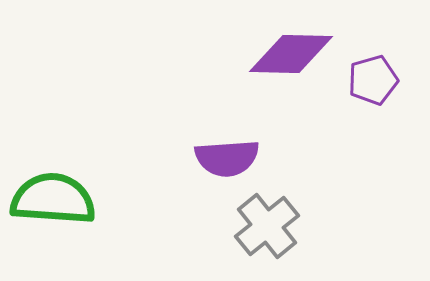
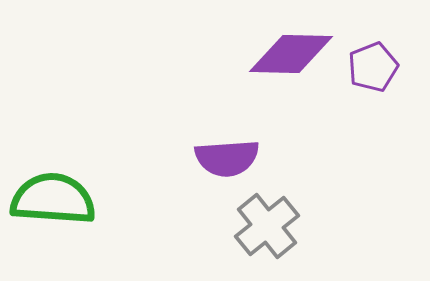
purple pentagon: moved 13 px up; rotated 6 degrees counterclockwise
